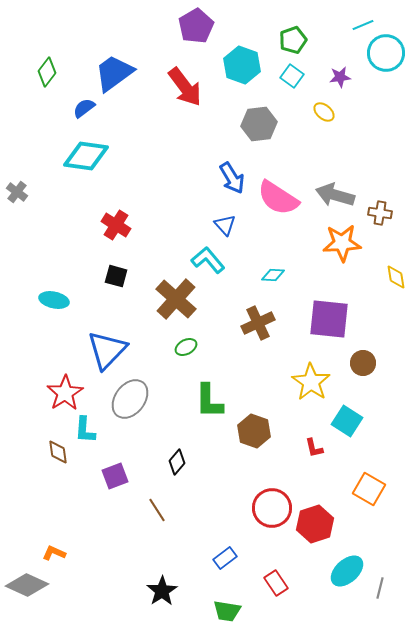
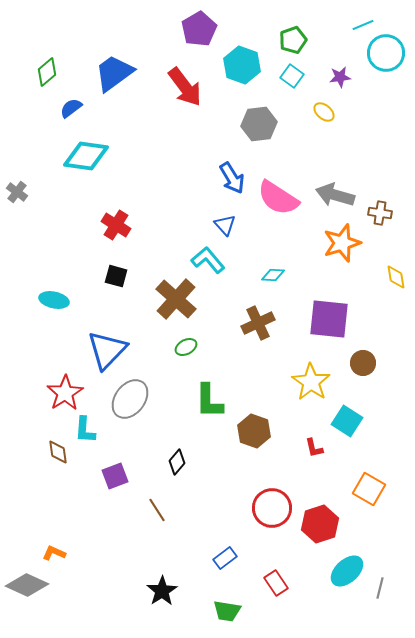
purple pentagon at (196, 26): moved 3 px right, 3 px down
green diamond at (47, 72): rotated 12 degrees clockwise
blue semicircle at (84, 108): moved 13 px left
orange star at (342, 243): rotated 15 degrees counterclockwise
red hexagon at (315, 524): moved 5 px right
